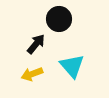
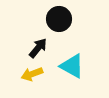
black arrow: moved 2 px right, 4 px down
cyan triangle: rotated 20 degrees counterclockwise
